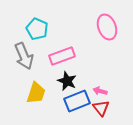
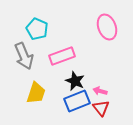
black star: moved 8 px right
